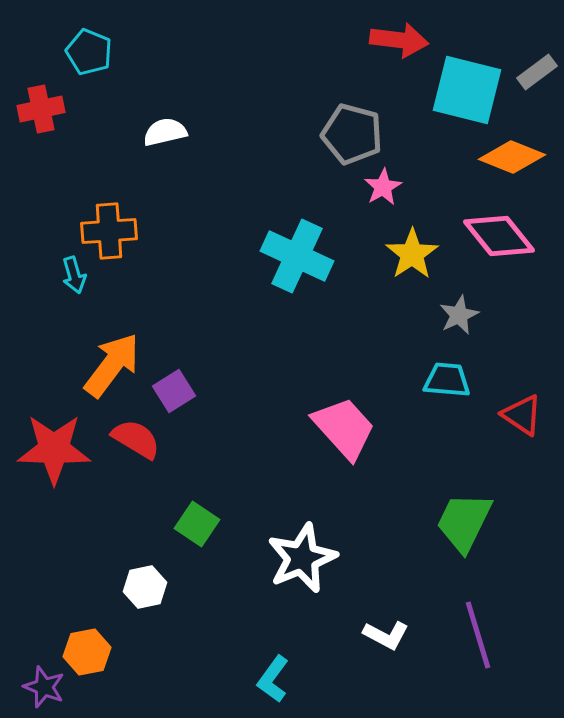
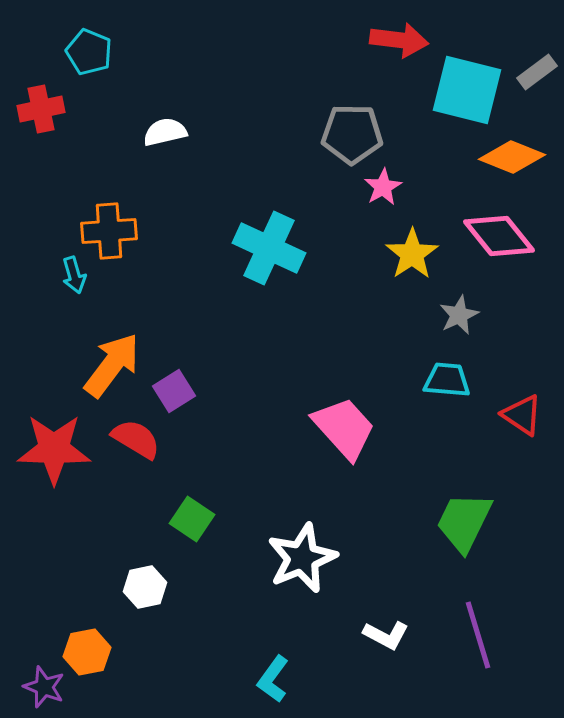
gray pentagon: rotated 14 degrees counterclockwise
cyan cross: moved 28 px left, 8 px up
green square: moved 5 px left, 5 px up
